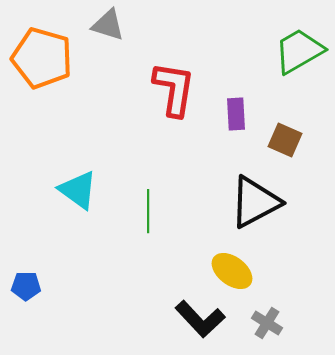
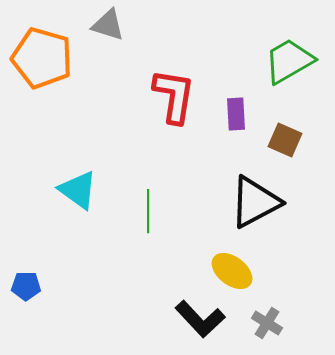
green trapezoid: moved 10 px left, 10 px down
red L-shape: moved 7 px down
